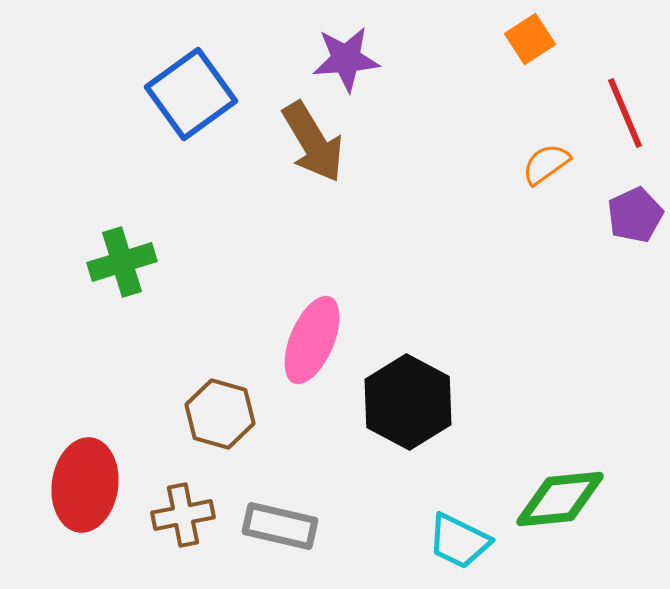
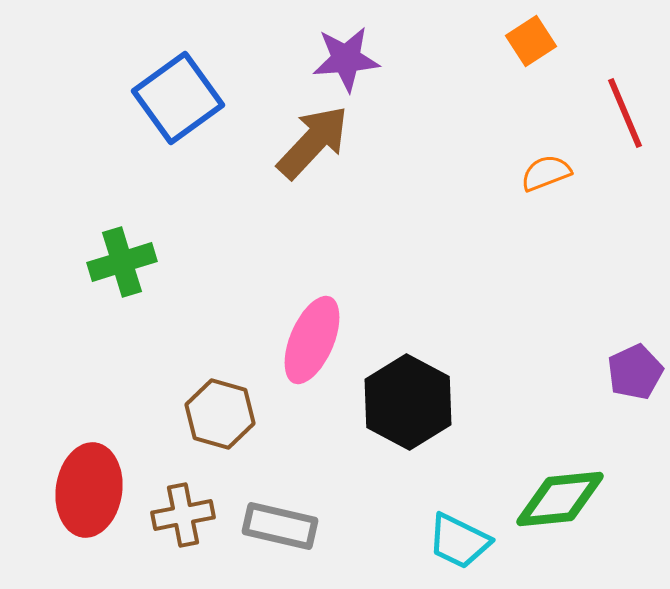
orange square: moved 1 px right, 2 px down
blue square: moved 13 px left, 4 px down
brown arrow: rotated 106 degrees counterclockwise
orange semicircle: moved 9 px down; rotated 15 degrees clockwise
purple pentagon: moved 157 px down
red ellipse: moved 4 px right, 5 px down
